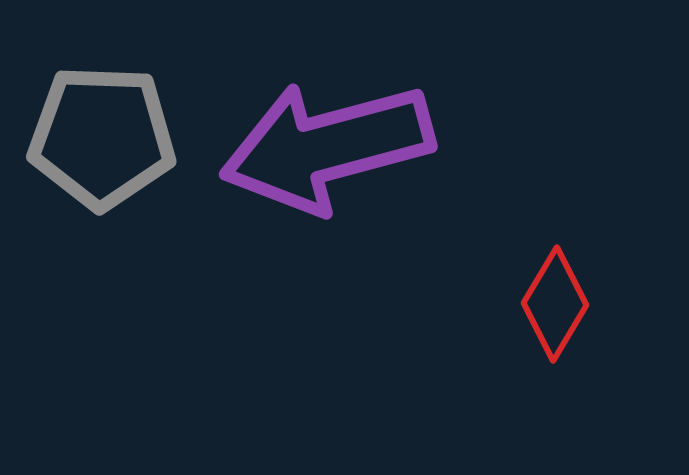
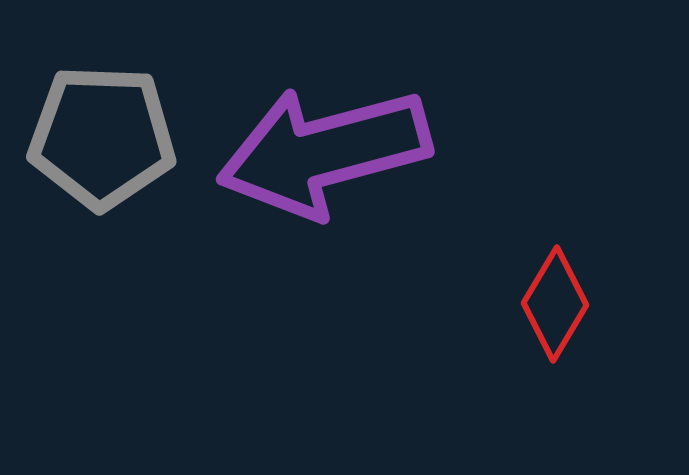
purple arrow: moved 3 px left, 5 px down
